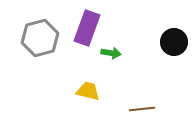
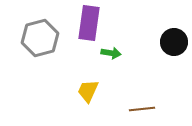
purple rectangle: moved 2 px right, 5 px up; rotated 12 degrees counterclockwise
yellow trapezoid: rotated 80 degrees counterclockwise
